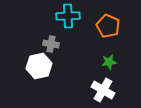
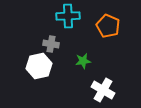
green star: moved 26 px left, 1 px up
